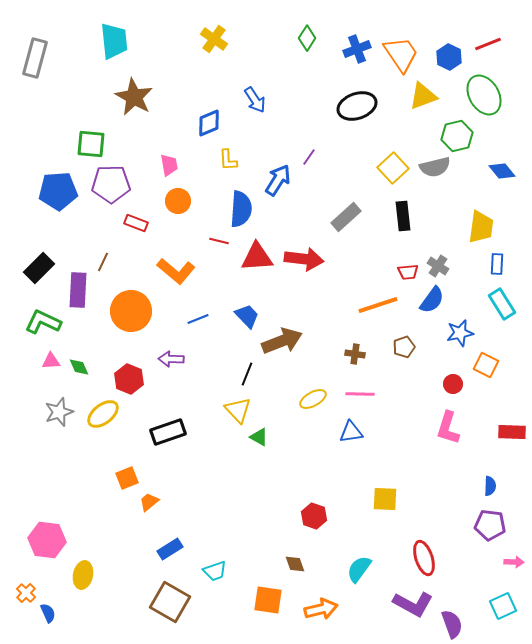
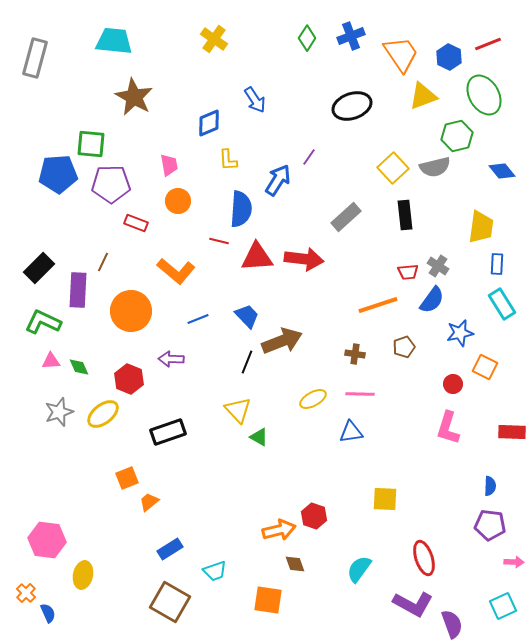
cyan trapezoid at (114, 41): rotated 78 degrees counterclockwise
blue cross at (357, 49): moved 6 px left, 13 px up
black ellipse at (357, 106): moved 5 px left
blue pentagon at (58, 191): moved 17 px up
black rectangle at (403, 216): moved 2 px right, 1 px up
orange square at (486, 365): moved 1 px left, 2 px down
black line at (247, 374): moved 12 px up
orange arrow at (321, 609): moved 42 px left, 79 px up
